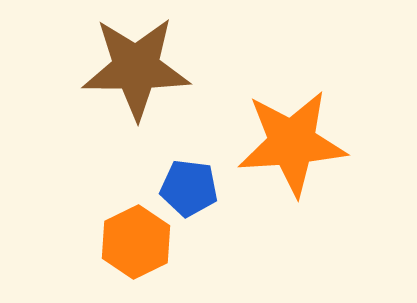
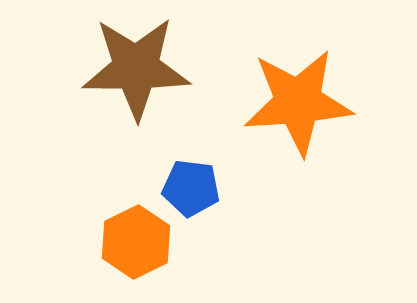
orange star: moved 6 px right, 41 px up
blue pentagon: moved 2 px right
